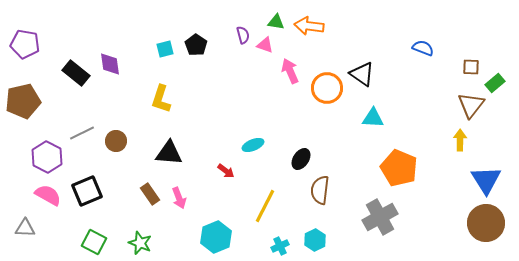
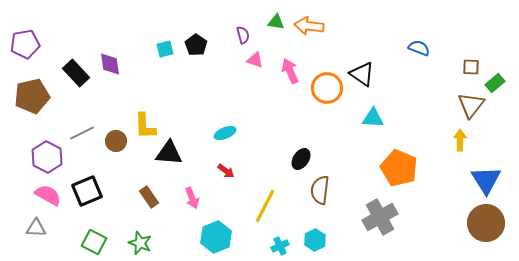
purple pentagon at (25, 44): rotated 20 degrees counterclockwise
pink triangle at (265, 45): moved 10 px left, 15 px down
blue semicircle at (423, 48): moved 4 px left
black rectangle at (76, 73): rotated 8 degrees clockwise
yellow L-shape at (161, 99): moved 16 px left, 27 px down; rotated 20 degrees counterclockwise
brown pentagon at (23, 101): moved 9 px right, 5 px up
cyan ellipse at (253, 145): moved 28 px left, 12 px up
brown rectangle at (150, 194): moved 1 px left, 3 px down
pink arrow at (179, 198): moved 13 px right
gray triangle at (25, 228): moved 11 px right
